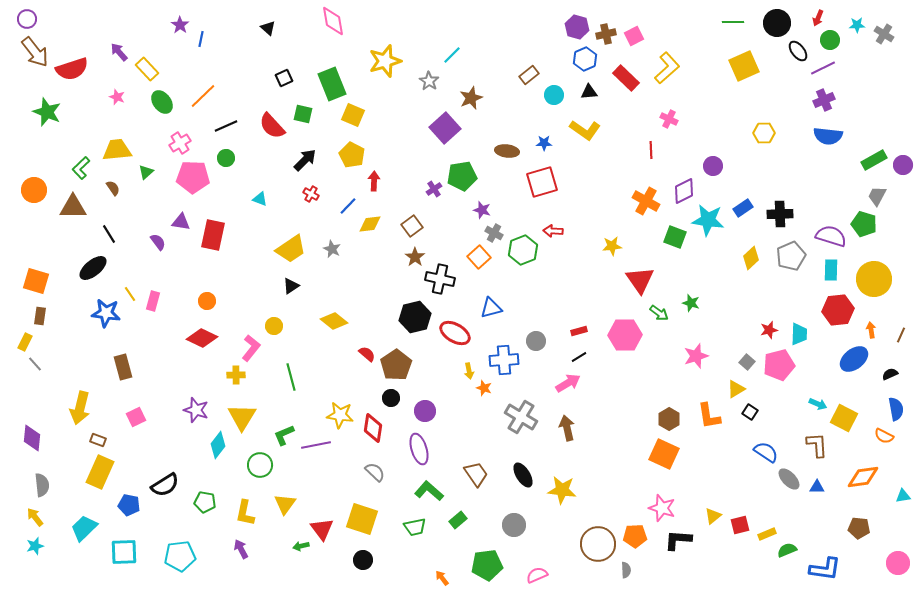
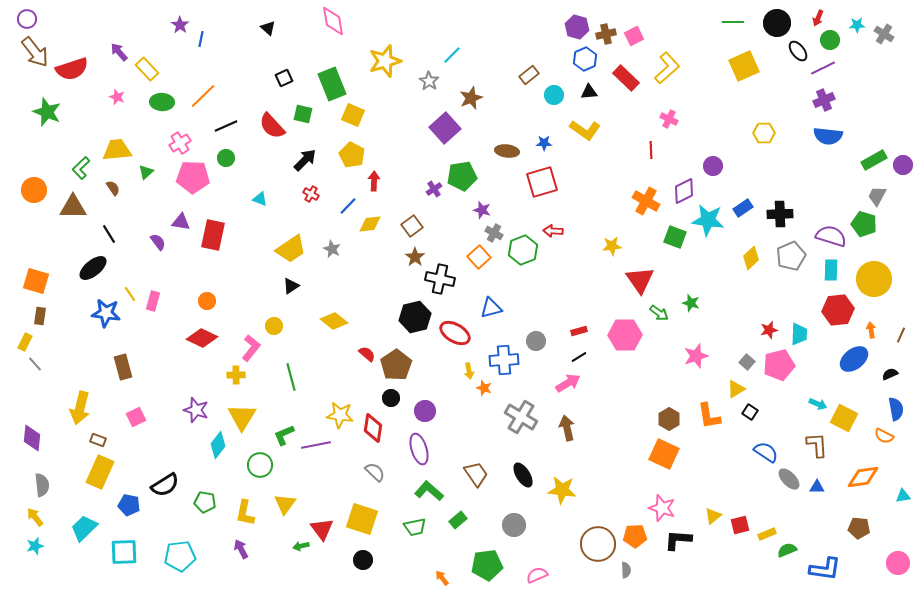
green ellipse at (162, 102): rotated 50 degrees counterclockwise
